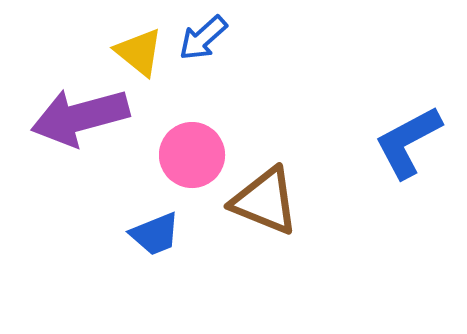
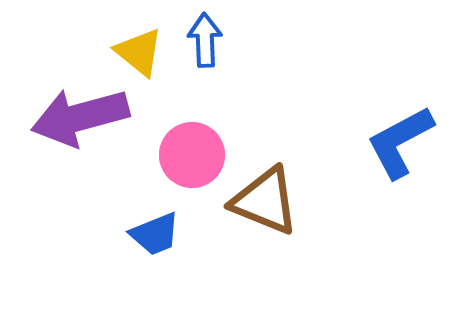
blue arrow: moved 2 px right, 2 px down; rotated 130 degrees clockwise
blue L-shape: moved 8 px left
